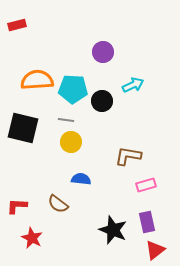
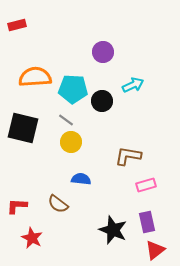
orange semicircle: moved 2 px left, 3 px up
gray line: rotated 28 degrees clockwise
